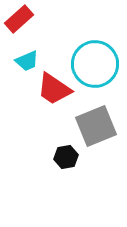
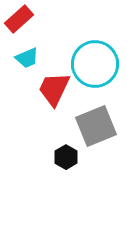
cyan trapezoid: moved 3 px up
red trapezoid: rotated 81 degrees clockwise
black hexagon: rotated 20 degrees counterclockwise
